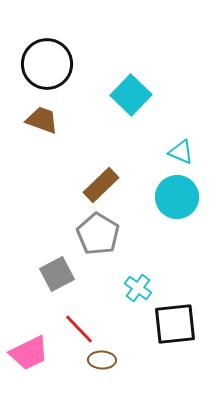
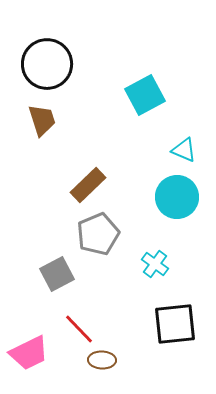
cyan square: moved 14 px right; rotated 18 degrees clockwise
brown trapezoid: rotated 52 degrees clockwise
cyan triangle: moved 3 px right, 2 px up
brown rectangle: moved 13 px left
gray pentagon: rotated 18 degrees clockwise
cyan cross: moved 17 px right, 24 px up
